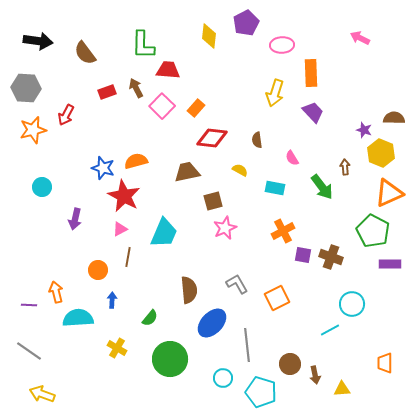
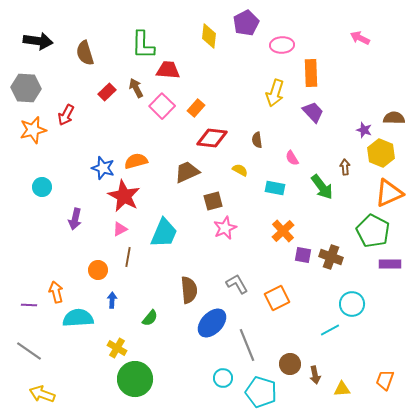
brown semicircle at (85, 53): rotated 20 degrees clockwise
red rectangle at (107, 92): rotated 24 degrees counterclockwise
brown trapezoid at (187, 172): rotated 12 degrees counterclockwise
orange cross at (283, 231): rotated 15 degrees counterclockwise
gray line at (247, 345): rotated 16 degrees counterclockwise
green circle at (170, 359): moved 35 px left, 20 px down
orange trapezoid at (385, 363): moved 17 px down; rotated 20 degrees clockwise
